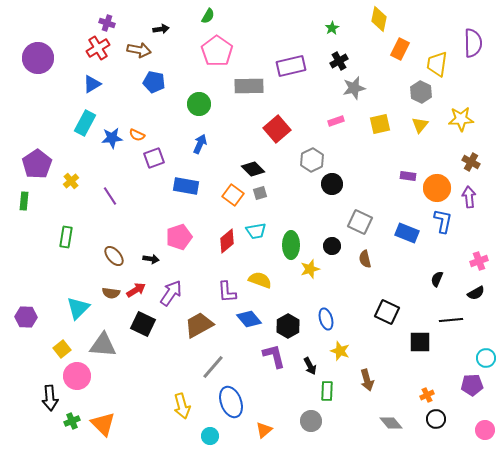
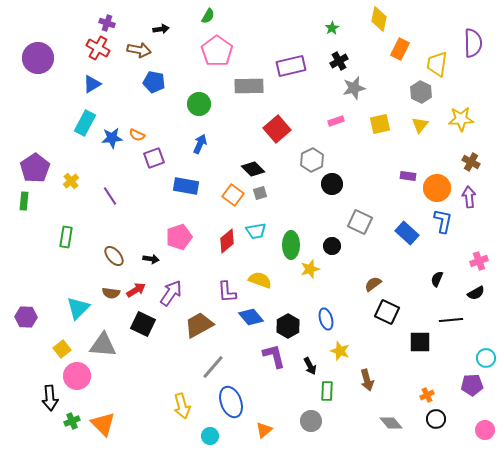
red cross at (98, 48): rotated 30 degrees counterclockwise
purple pentagon at (37, 164): moved 2 px left, 4 px down
blue rectangle at (407, 233): rotated 20 degrees clockwise
brown semicircle at (365, 259): moved 8 px right, 25 px down; rotated 66 degrees clockwise
blue diamond at (249, 319): moved 2 px right, 2 px up
